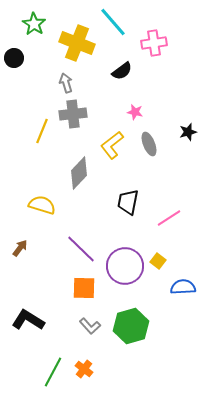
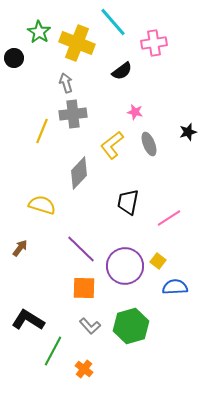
green star: moved 5 px right, 8 px down
blue semicircle: moved 8 px left
green line: moved 21 px up
